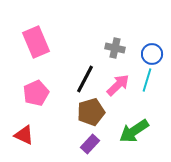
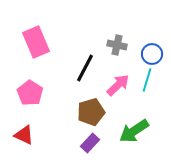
gray cross: moved 2 px right, 3 px up
black line: moved 11 px up
pink pentagon: moved 6 px left; rotated 15 degrees counterclockwise
purple rectangle: moved 1 px up
